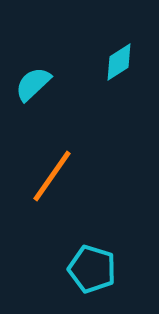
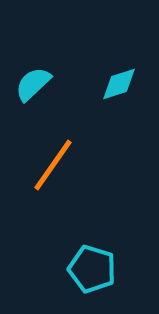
cyan diamond: moved 22 px down; rotated 15 degrees clockwise
orange line: moved 1 px right, 11 px up
